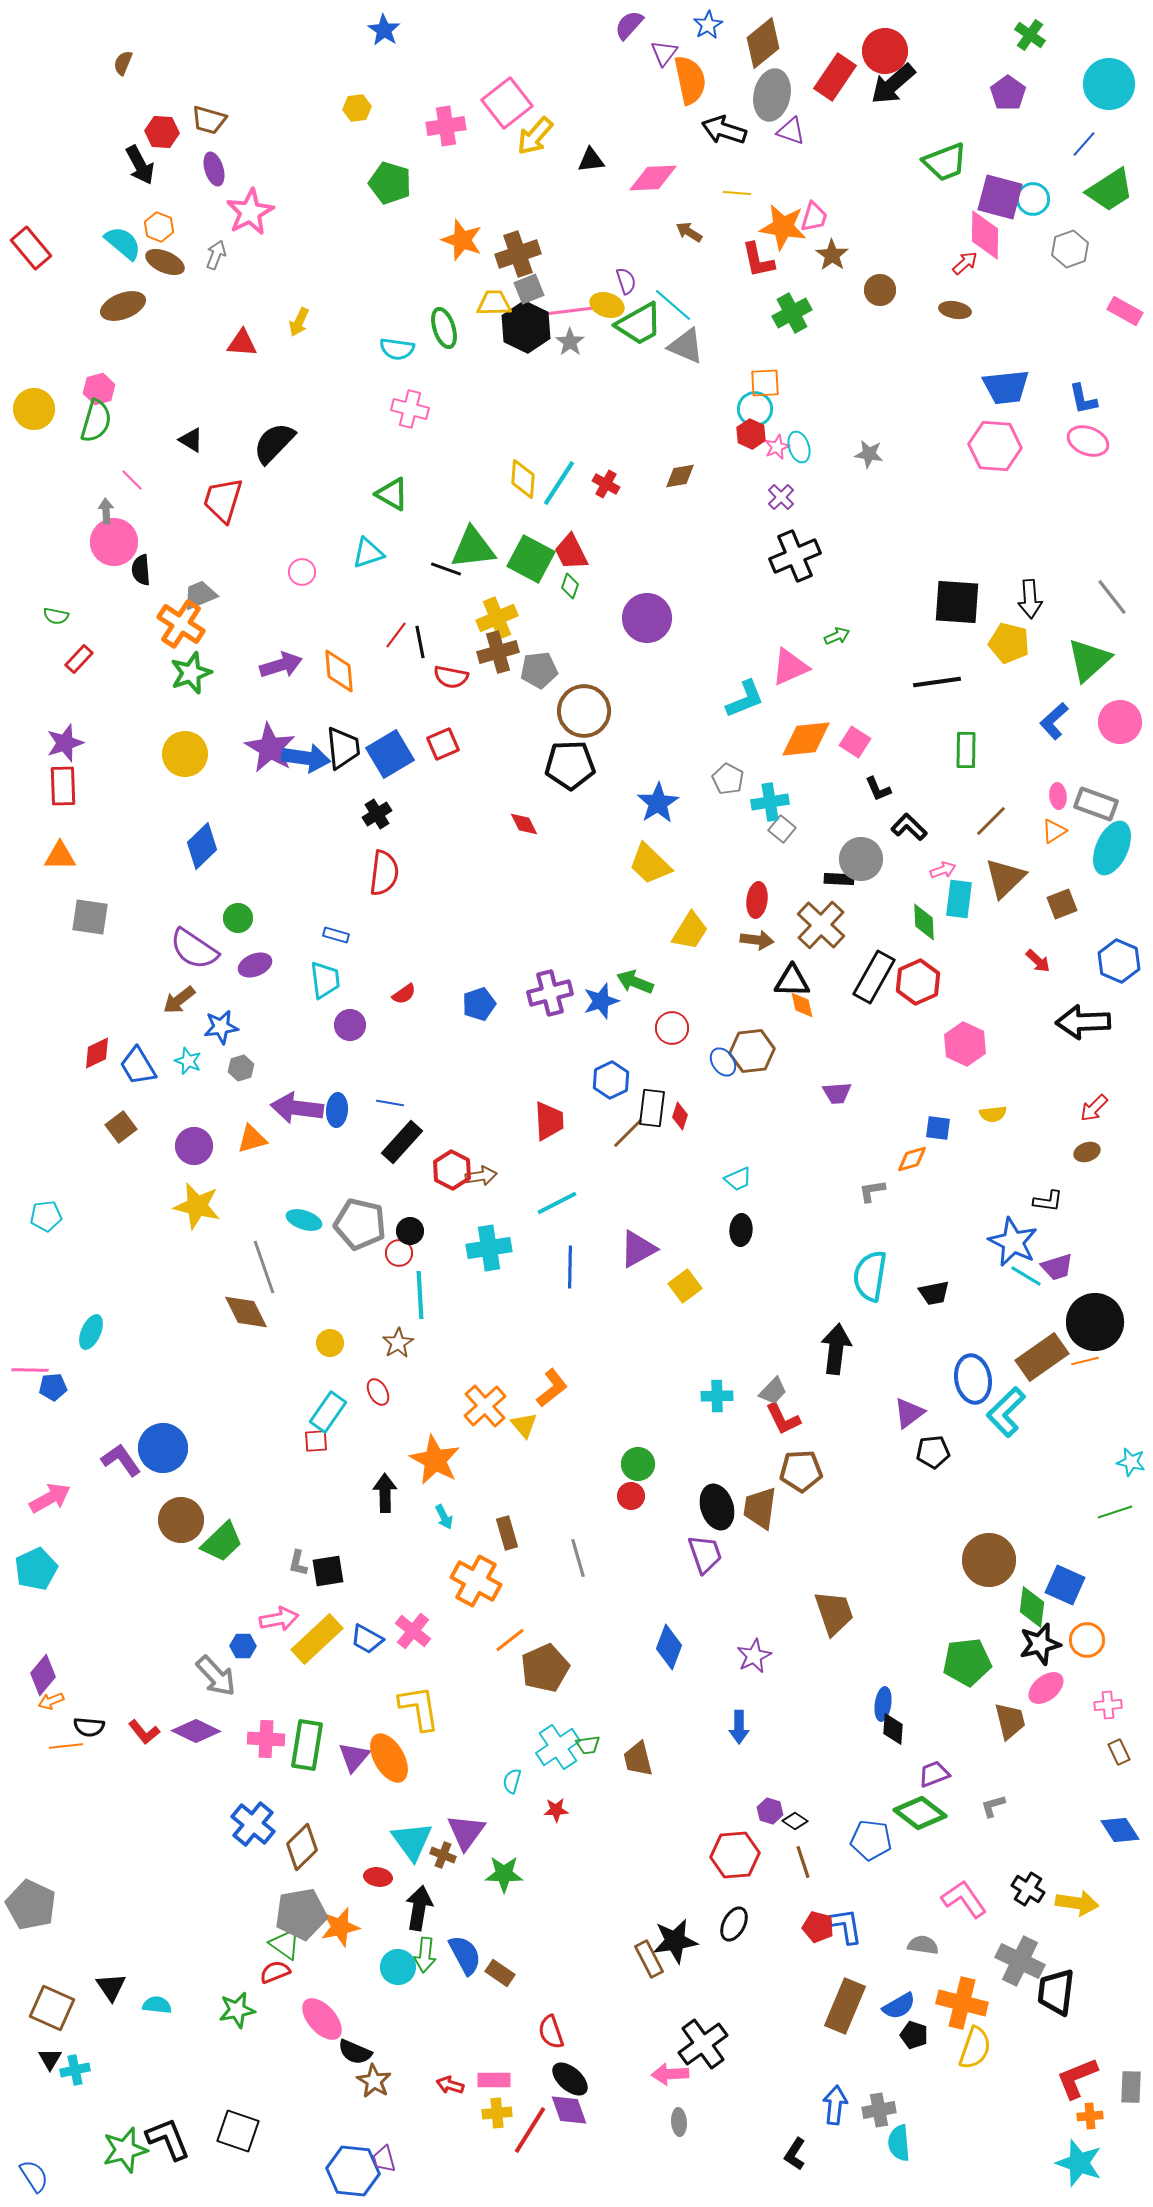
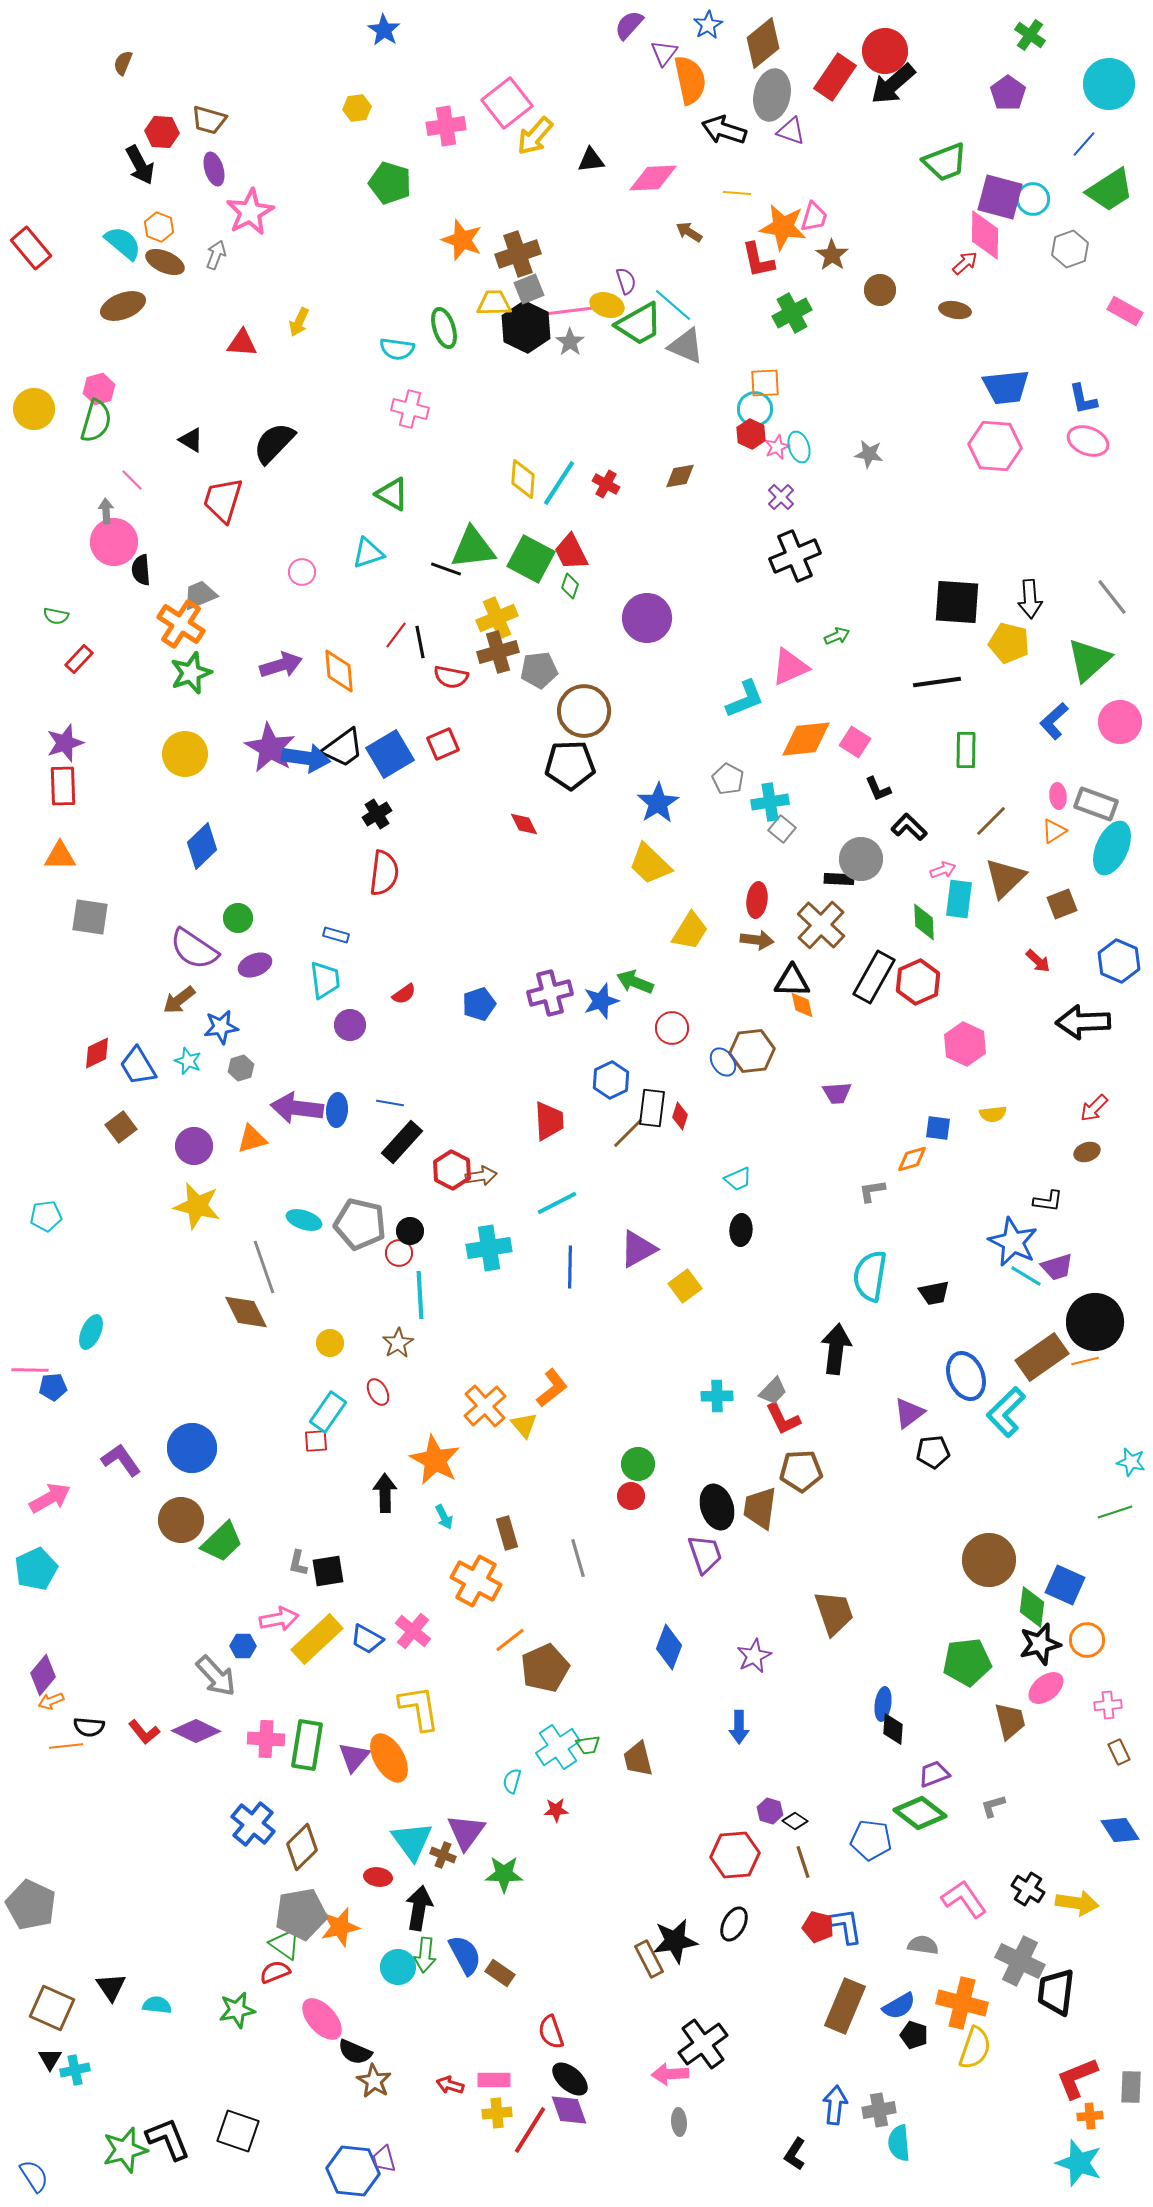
black trapezoid at (343, 748): rotated 60 degrees clockwise
blue ellipse at (973, 1379): moved 7 px left, 3 px up; rotated 12 degrees counterclockwise
blue circle at (163, 1448): moved 29 px right
